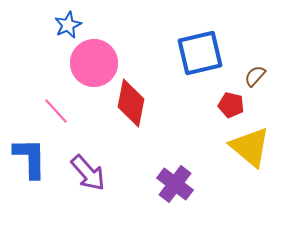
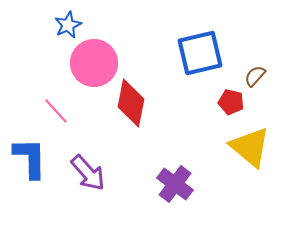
red pentagon: moved 3 px up
